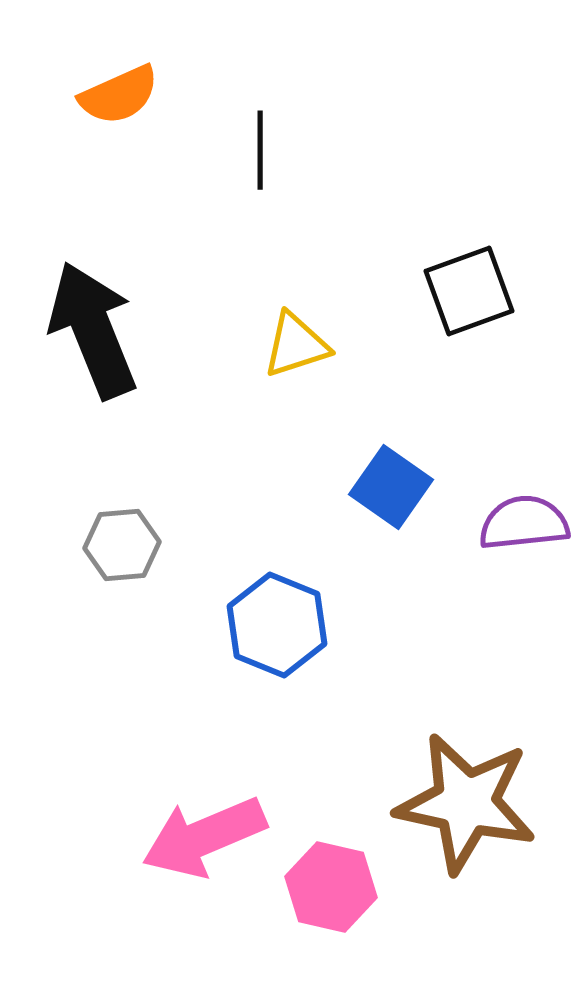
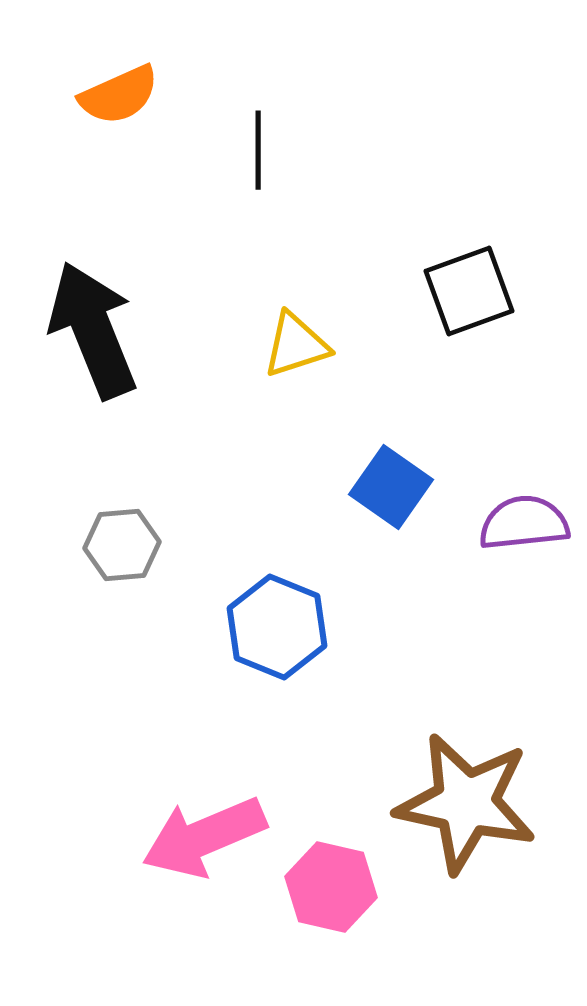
black line: moved 2 px left
blue hexagon: moved 2 px down
